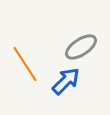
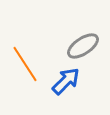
gray ellipse: moved 2 px right, 1 px up
